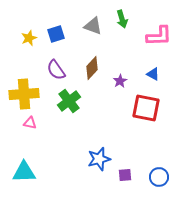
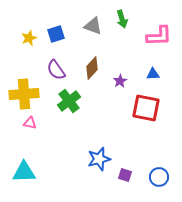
blue triangle: rotated 32 degrees counterclockwise
purple square: rotated 24 degrees clockwise
